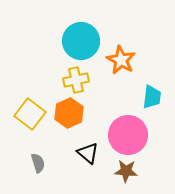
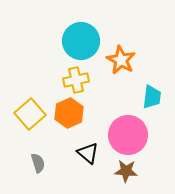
yellow square: rotated 12 degrees clockwise
